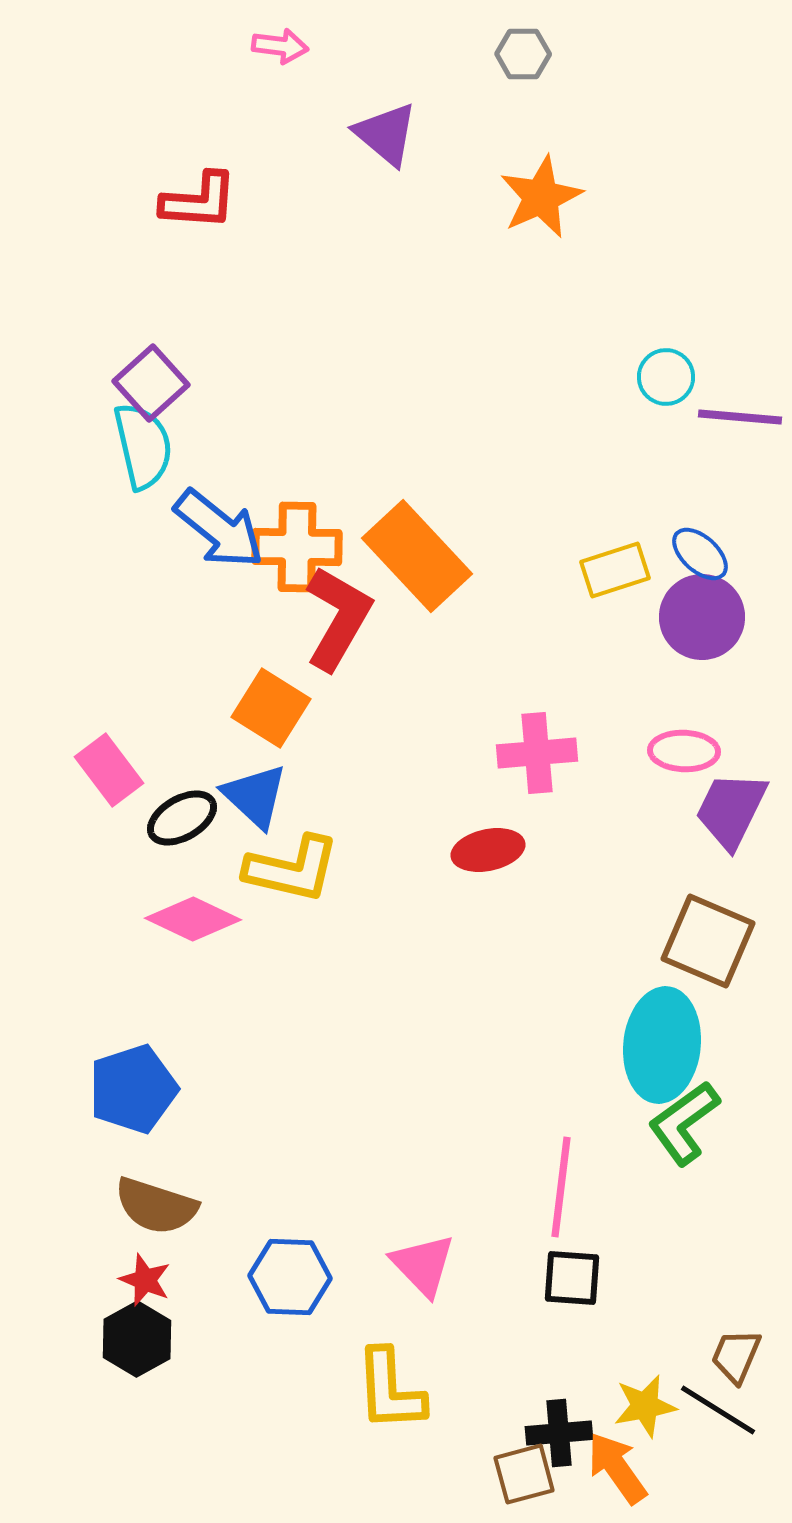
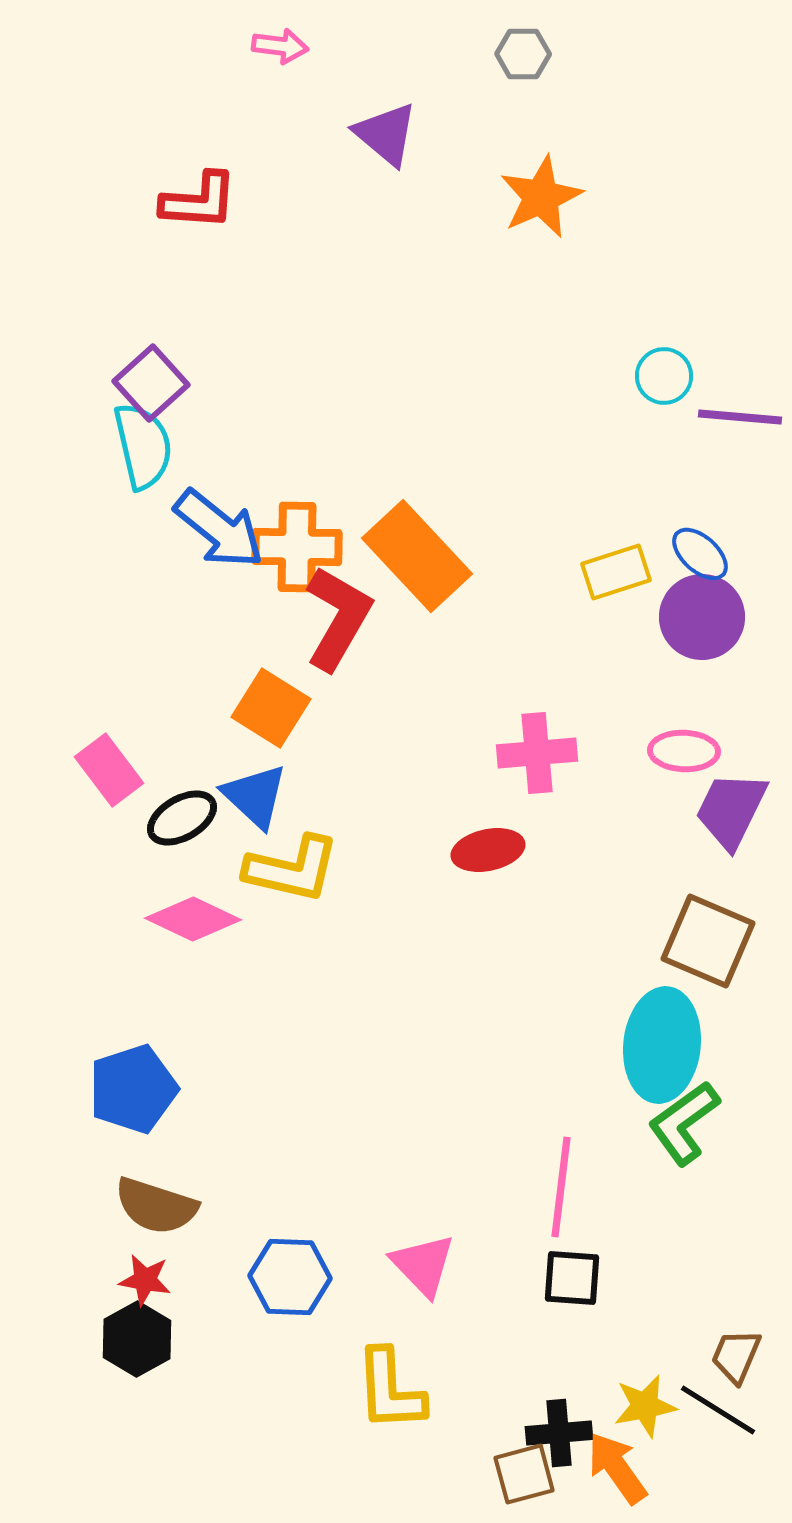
cyan circle at (666, 377): moved 2 px left, 1 px up
yellow rectangle at (615, 570): moved 1 px right, 2 px down
red star at (145, 1280): rotated 12 degrees counterclockwise
